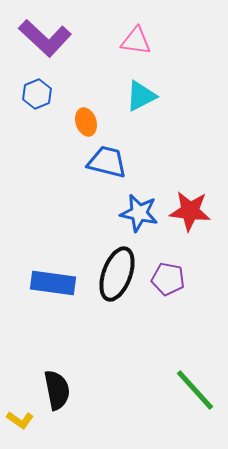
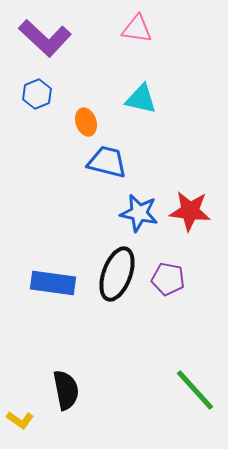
pink triangle: moved 1 px right, 12 px up
cyan triangle: moved 3 px down; rotated 40 degrees clockwise
black semicircle: moved 9 px right
